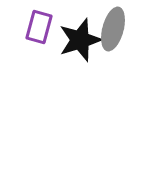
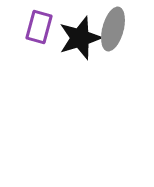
black star: moved 2 px up
